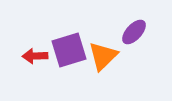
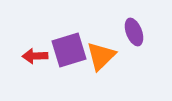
purple ellipse: rotated 64 degrees counterclockwise
orange triangle: moved 2 px left
